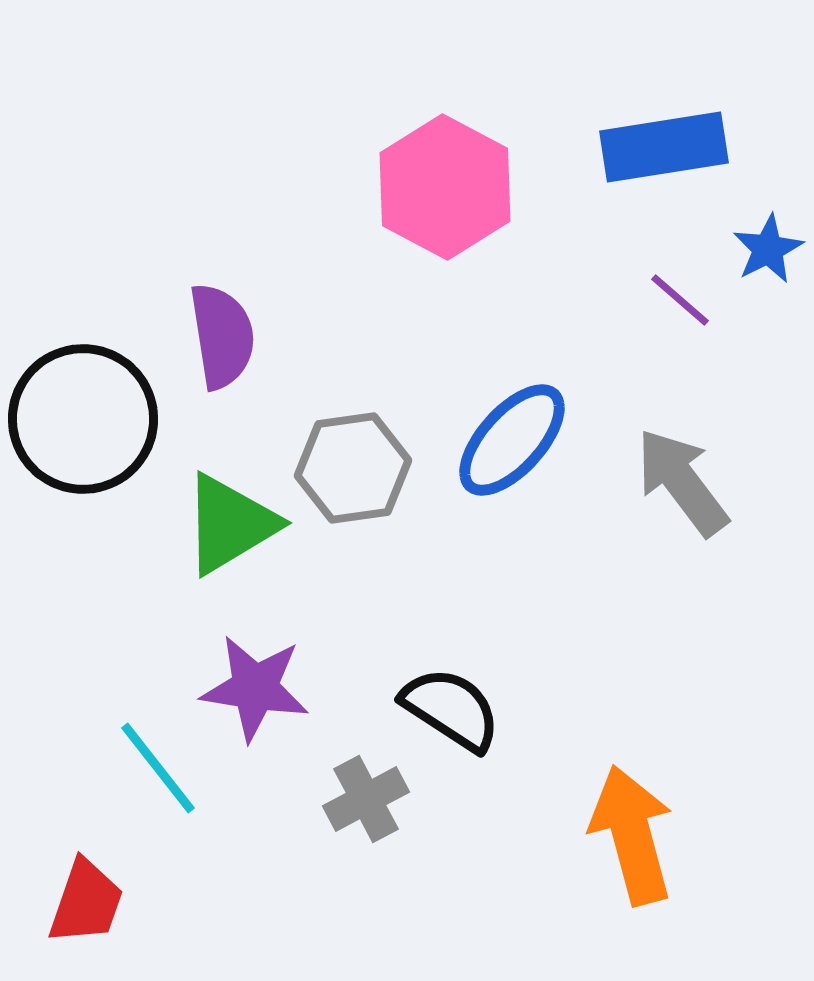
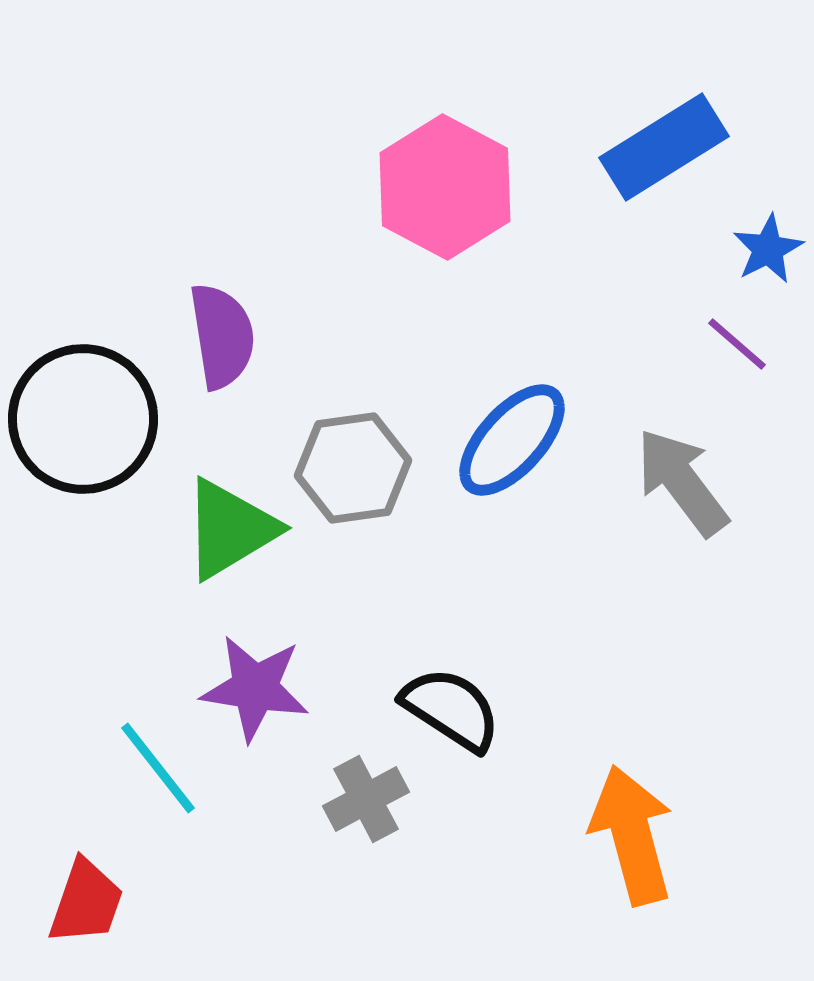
blue rectangle: rotated 23 degrees counterclockwise
purple line: moved 57 px right, 44 px down
green triangle: moved 5 px down
